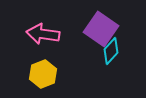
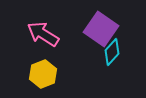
pink arrow: rotated 24 degrees clockwise
cyan diamond: moved 1 px right, 1 px down
